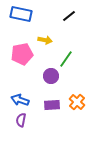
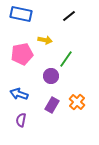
blue arrow: moved 1 px left, 6 px up
purple rectangle: rotated 56 degrees counterclockwise
